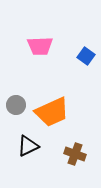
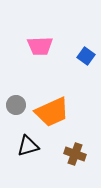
black triangle: rotated 10 degrees clockwise
